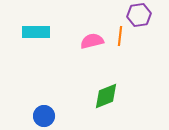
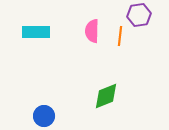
pink semicircle: moved 10 px up; rotated 75 degrees counterclockwise
